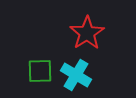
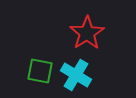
green square: rotated 12 degrees clockwise
